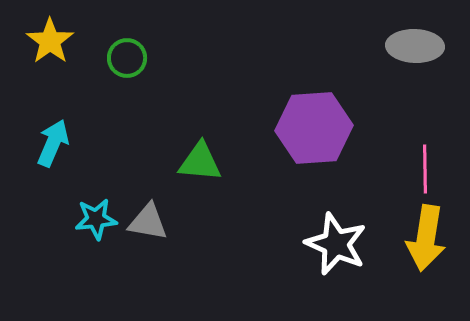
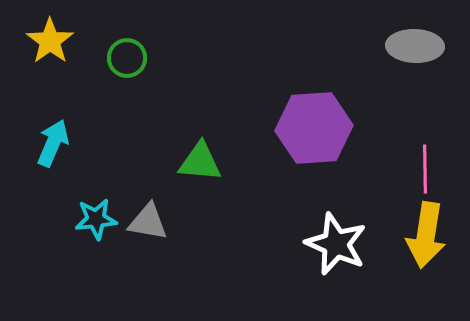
yellow arrow: moved 3 px up
